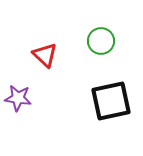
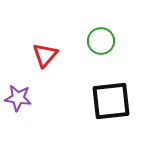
red triangle: rotated 28 degrees clockwise
black square: rotated 6 degrees clockwise
